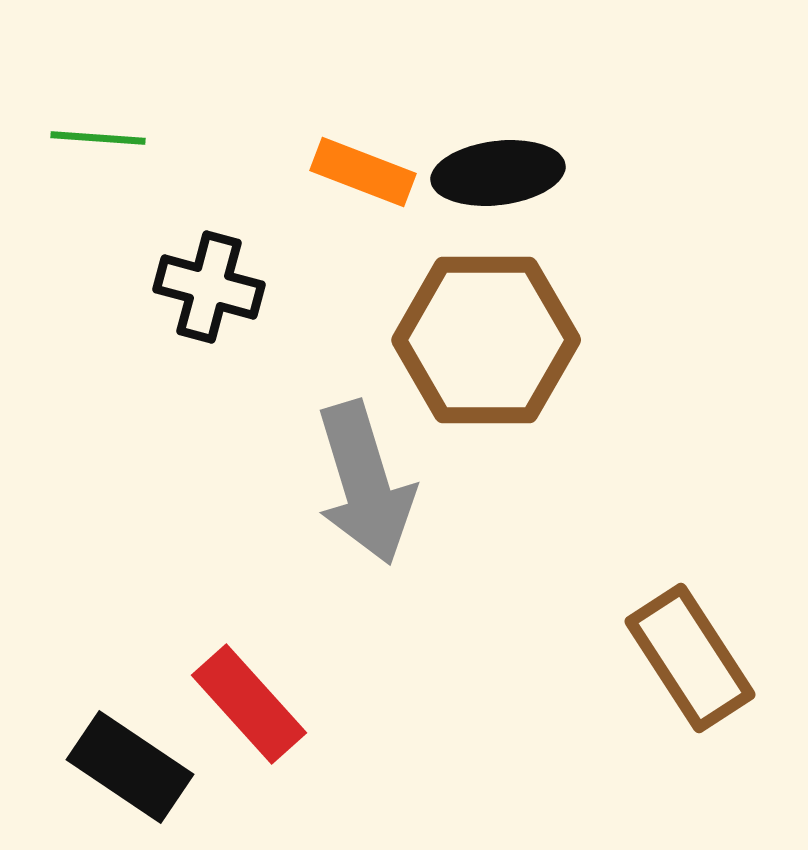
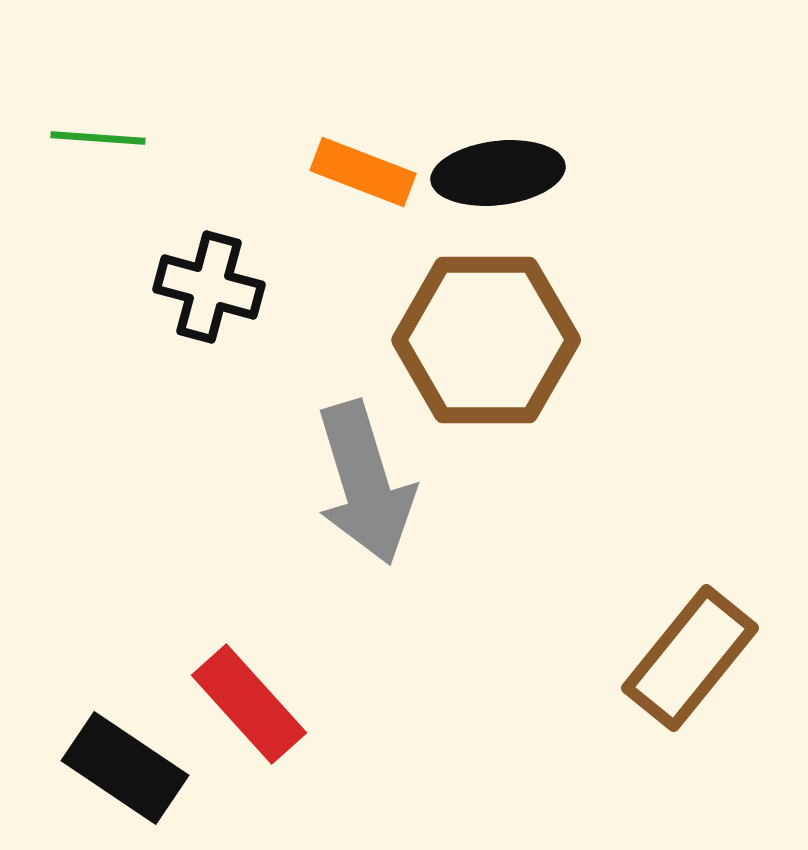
brown rectangle: rotated 72 degrees clockwise
black rectangle: moved 5 px left, 1 px down
